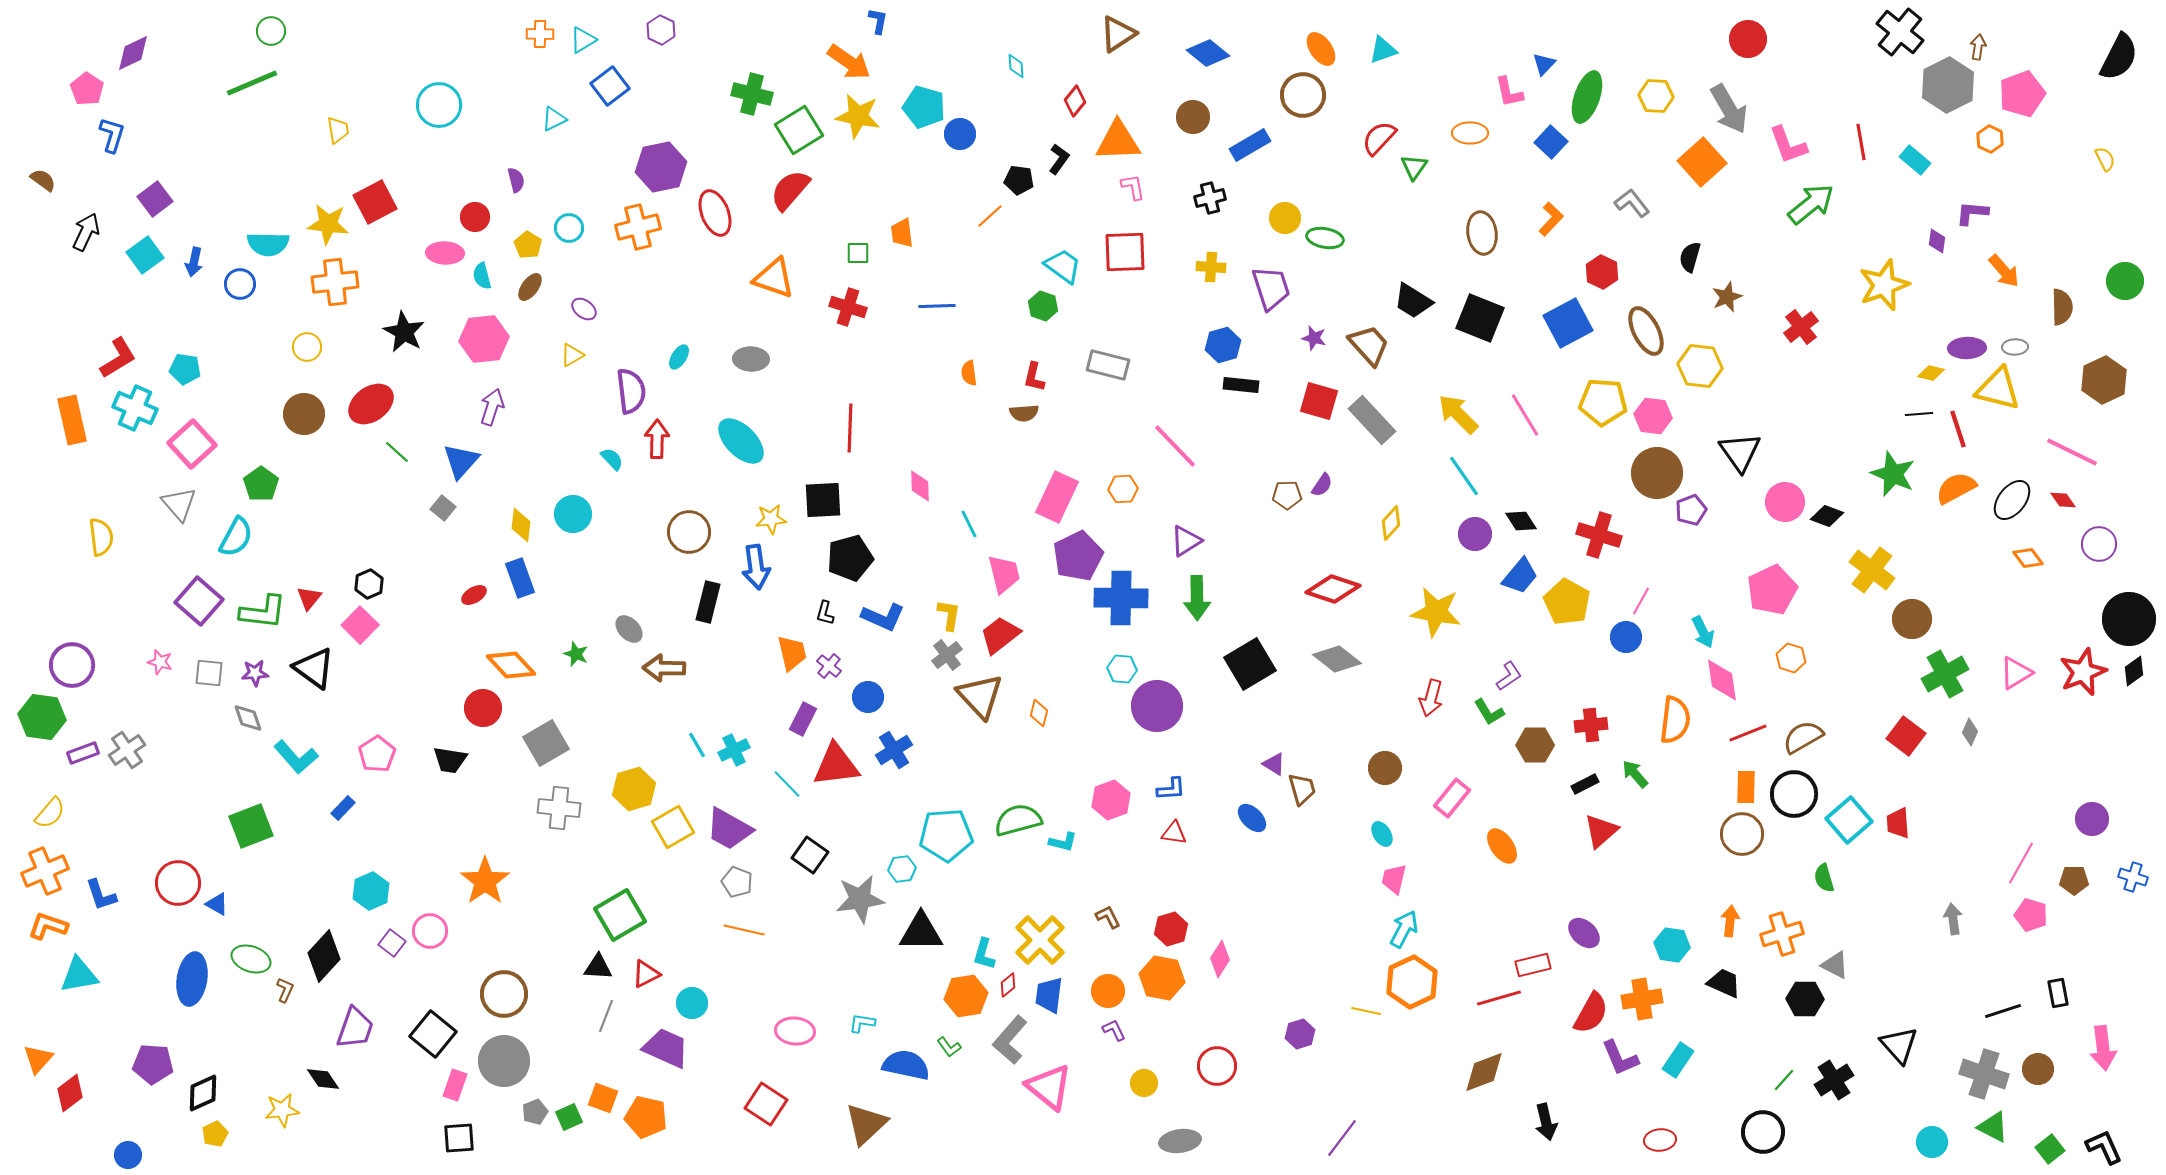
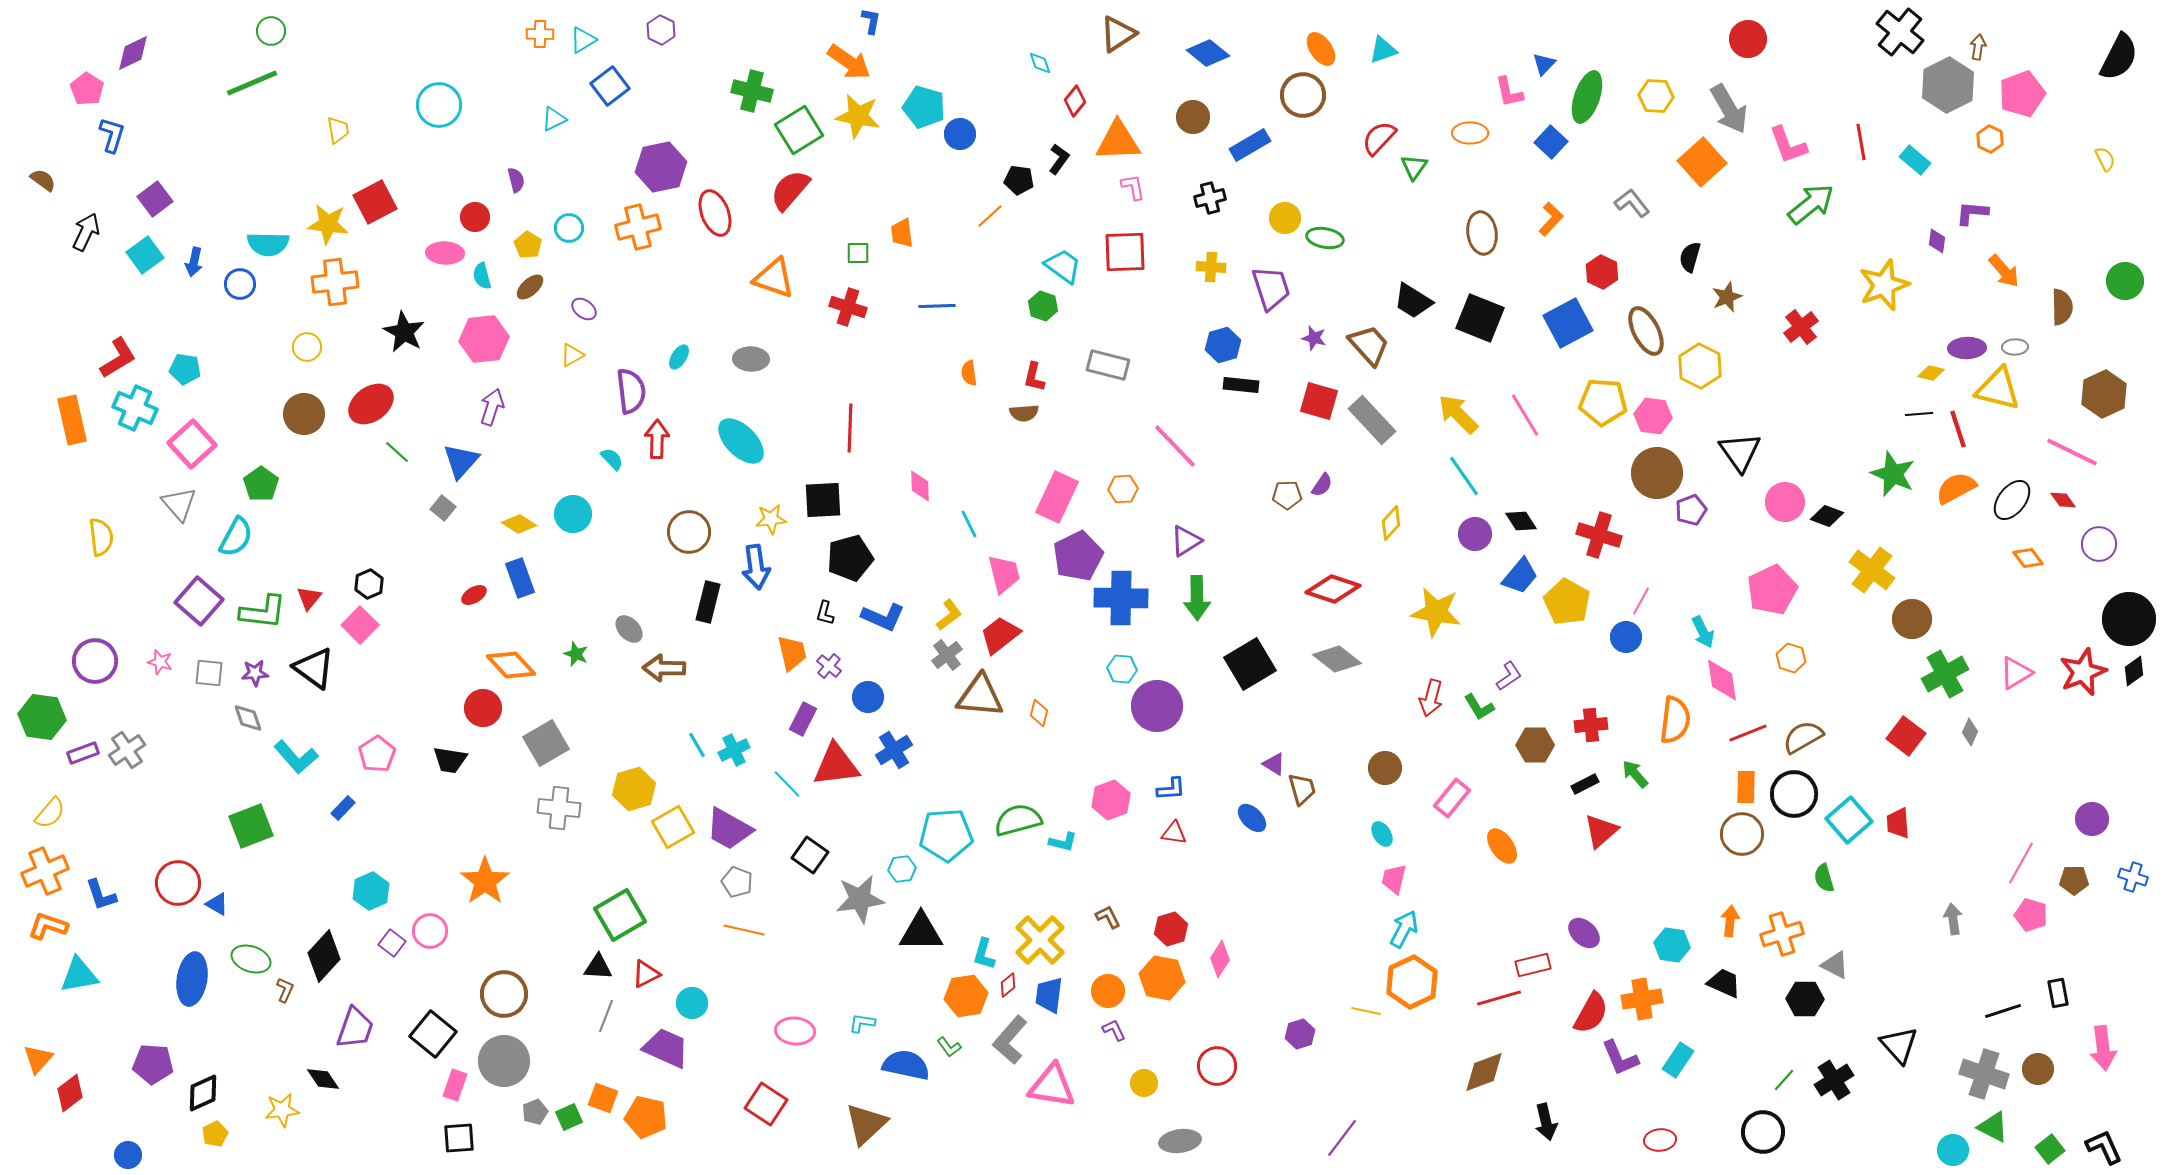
blue L-shape at (878, 21): moved 7 px left
cyan diamond at (1016, 66): moved 24 px right, 3 px up; rotated 15 degrees counterclockwise
green cross at (752, 94): moved 3 px up
brown ellipse at (530, 287): rotated 12 degrees clockwise
yellow hexagon at (1700, 366): rotated 21 degrees clockwise
brown hexagon at (2104, 380): moved 14 px down
yellow diamond at (521, 525): moved 2 px left, 1 px up; rotated 64 degrees counterclockwise
yellow L-shape at (949, 615): rotated 44 degrees clockwise
purple circle at (72, 665): moved 23 px right, 4 px up
brown triangle at (980, 696): rotated 42 degrees counterclockwise
green L-shape at (1489, 712): moved 10 px left, 5 px up
pink triangle at (1049, 1087): moved 3 px right, 1 px up; rotated 30 degrees counterclockwise
cyan circle at (1932, 1142): moved 21 px right, 8 px down
